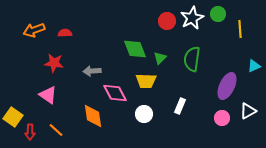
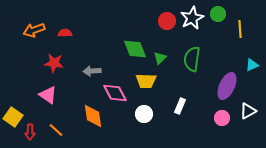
cyan triangle: moved 2 px left, 1 px up
